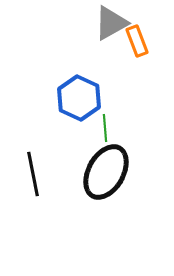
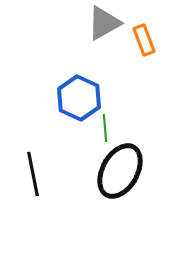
gray triangle: moved 7 px left
orange rectangle: moved 7 px right, 1 px up
black ellipse: moved 14 px right, 1 px up
